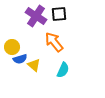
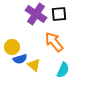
purple cross: moved 2 px up
